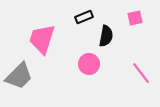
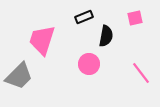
pink trapezoid: moved 1 px down
